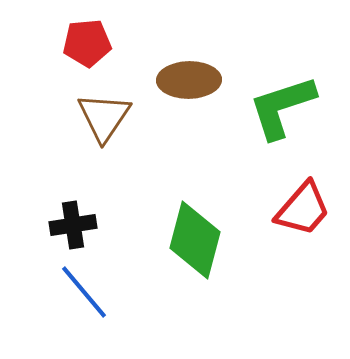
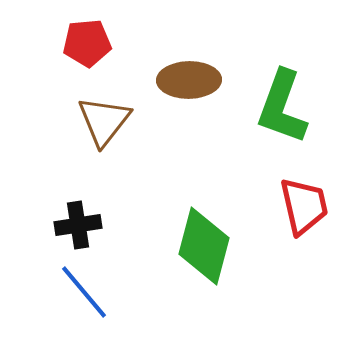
green L-shape: rotated 52 degrees counterclockwise
brown triangle: moved 4 px down; rotated 4 degrees clockwise
red trapezoid: moved 1 px right, 3 px up; rotated 54 degrees counterclockwise
black cross: moved 5 px right
green diamond: moved 9 px right, 6 px down
